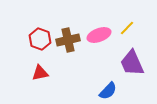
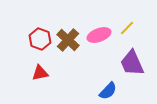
brown cross: rotated 35 degrees counterclockwise
